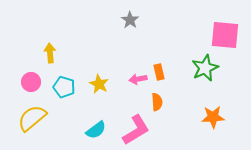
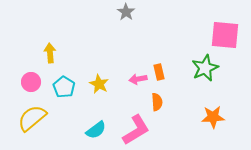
gray star: moved 4 px left, 8 px up
cyan pentagon: rotated 15 degrees clockwise
